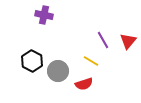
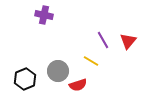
black hexagon: moved 7 px left, 18 px down; rotated 10 degrees clockwise
red semicircle: moved 6 px left, 1 px down
